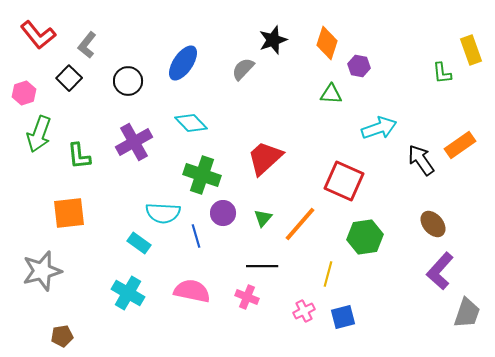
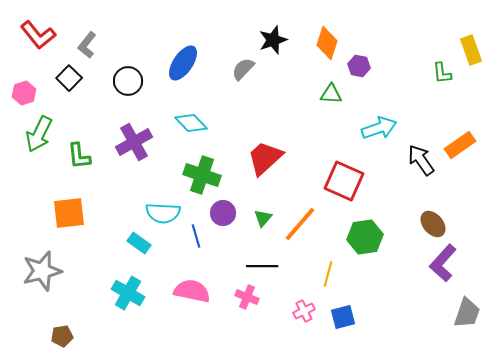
green arrow at (39, 134): rotated 6 degrees clockwise
purple L-shape at (440, 271): moved 3 px right, 8 px up
